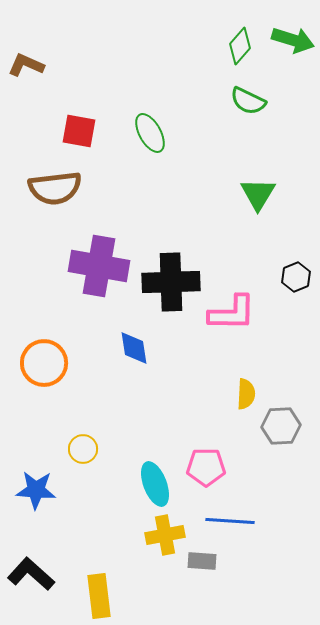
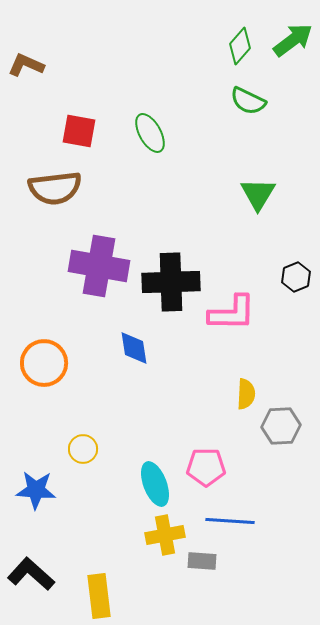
green arrow: rotated 54 degrees counterclockwise
